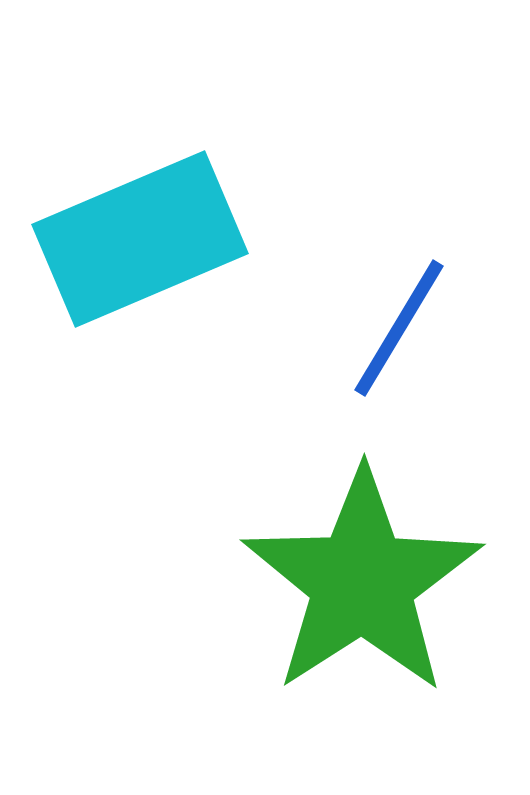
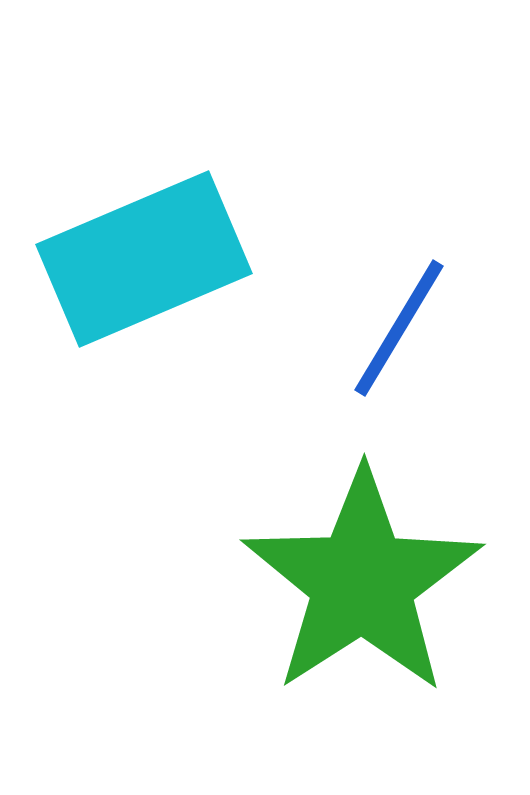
cyan rectangle: moved 4 px right, 20 px down
